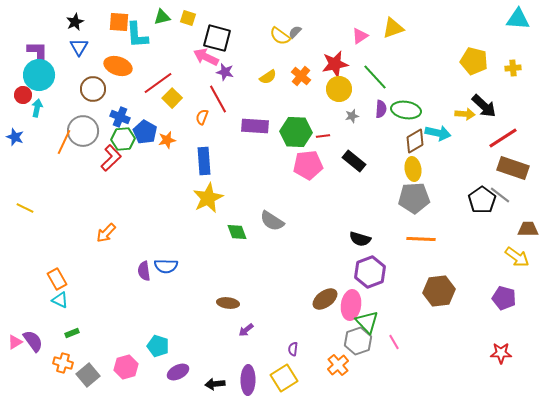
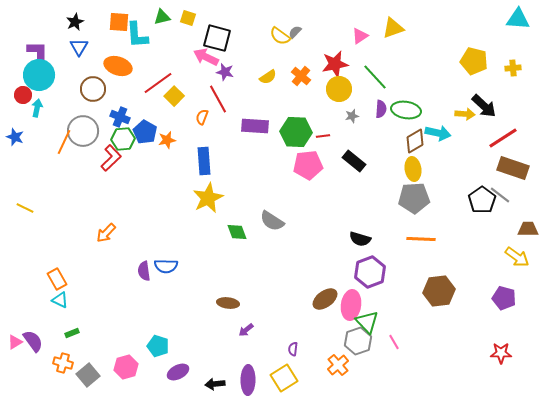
yellow square at (172, 98): moved 2 px right, 2 px up
